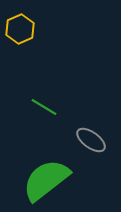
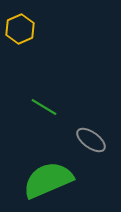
green semicircle: moved 2 px right; rotated 15 degrees clockwise
